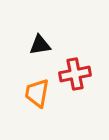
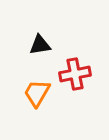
orange trapezoid: rotated 20 degrees clockwise
